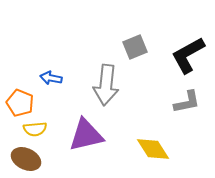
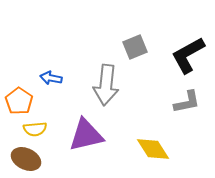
orange pentagon: moved 1 px left, 2 px up; rotated 12 degrees clockwise
